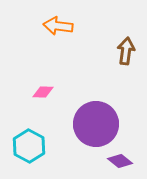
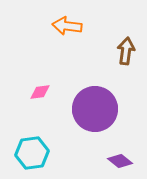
orange arrow: moved 9 px right
pink diamond: moved 3 px left; rotated 10 degrees counterclockwise
purple circle: moved 1 px left, 15 px up
cyan hexagon: moved 3 px right, 7 px down; rotated 24 degrees clockwise
